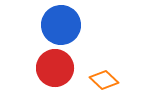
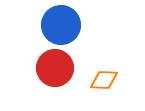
orange diamond: rotated 40 degrees counterclockwise
